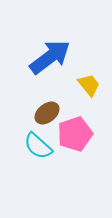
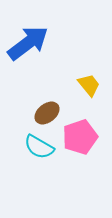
blue arrow: moved 22 px left, 14 px up
pink pentagon: moved 5 px right, 3 px down
cyan semicircle: moved 1 px right, 1 px down; rotated 12 degrees counterclockwise
